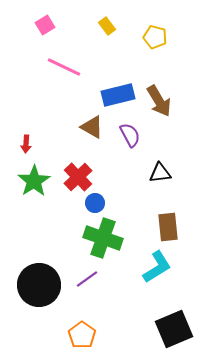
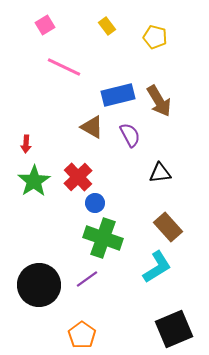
brown rectangle: rotated 36 degrees counterclockwise
